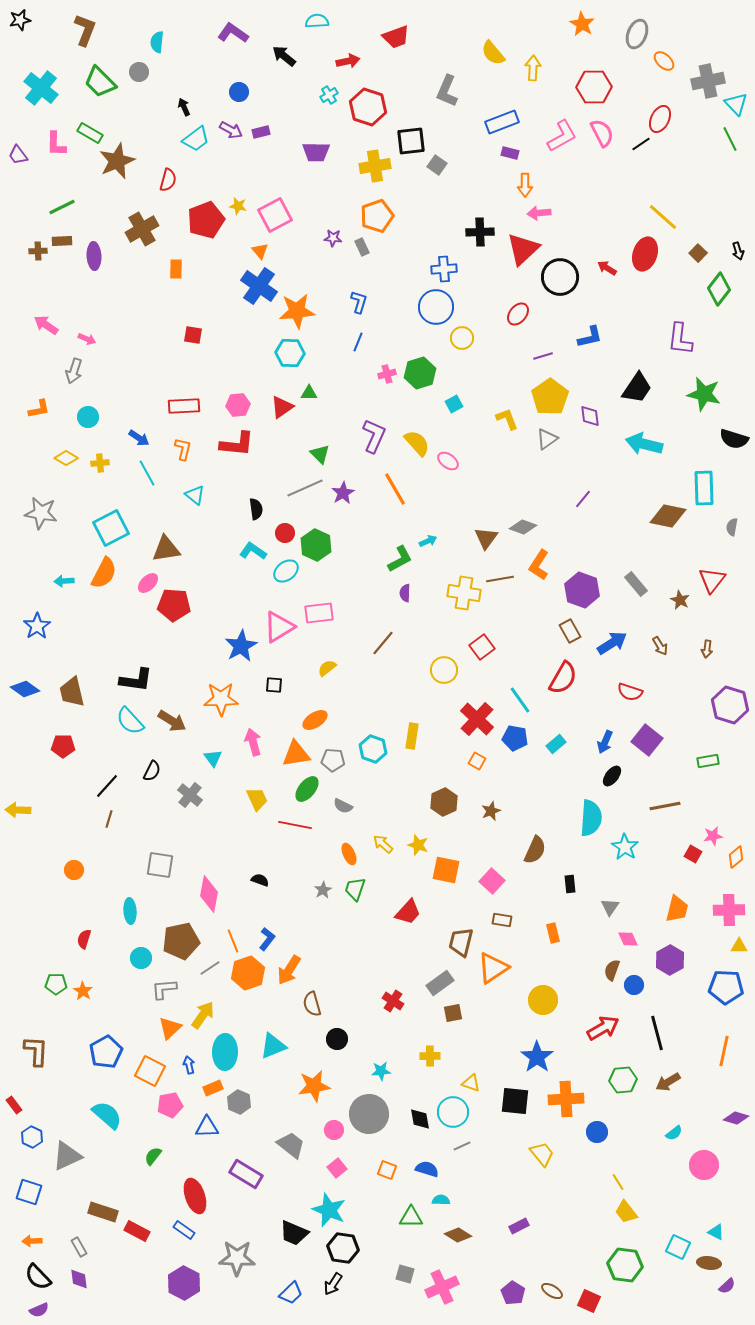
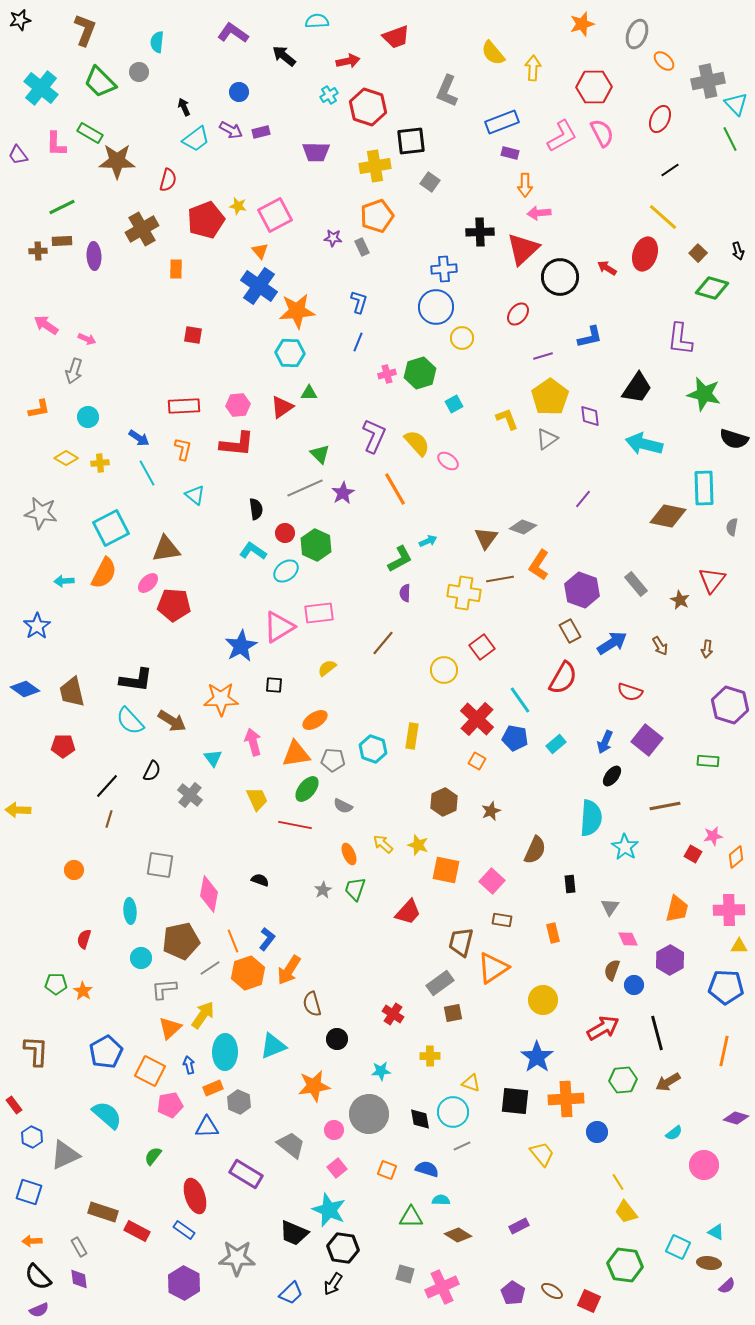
orange star at (582, 24): rotated 25 degrees clockwise
black line at (641, 144): moved 29 px right, 26 px down
brown star at (117, 161): rotated 24 degrees clockwise
gray square at (437, 165): moved 7 px left, 17 px down
green diamond at (719, 289): moved 7 px left, 1 px up; rotated 68 degrees clockwise
green rectangle at (708, 761): rotated 15 degrees clockwise
red cross at (393, 1001): moved 13 px down
gray triangle at (67, 1156): moved 2 px left, 1 px up
